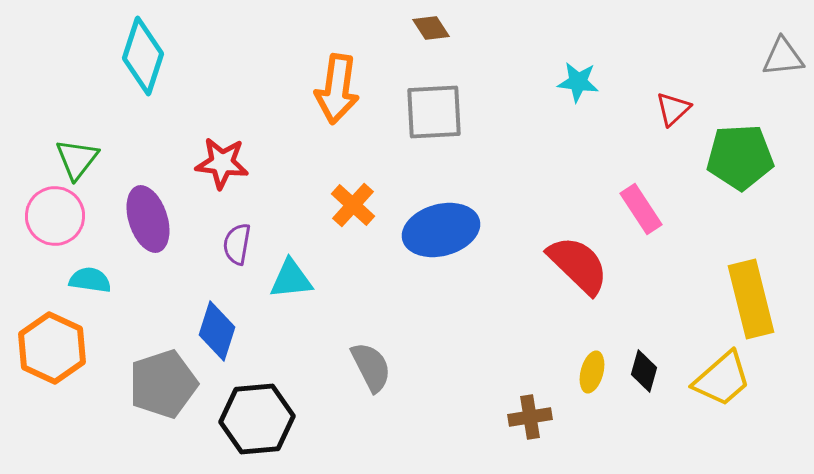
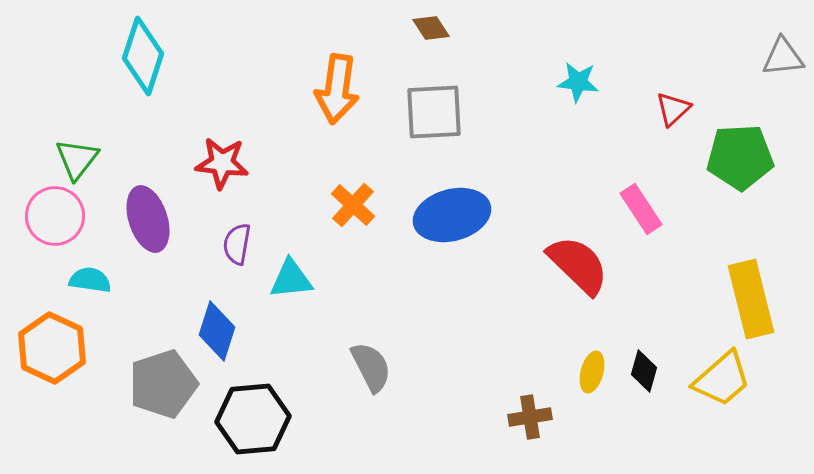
blue ellipse: moved 11 px right, 15 px up
black hexagon: moved 4 px left
